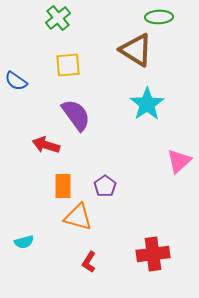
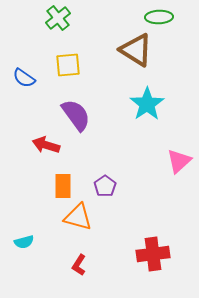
blue semicircle: moved 8 px right, 3 px up
red L-shape: moved 10 px left, 3 px down
